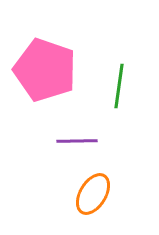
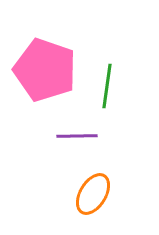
green line: moved 12 px left
purple line: moved 5 px up
